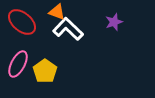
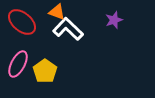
purple star: moved 2 px up
